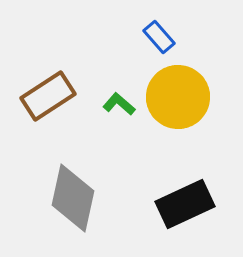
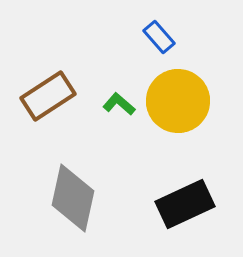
yellow circle: moved 4 px down
